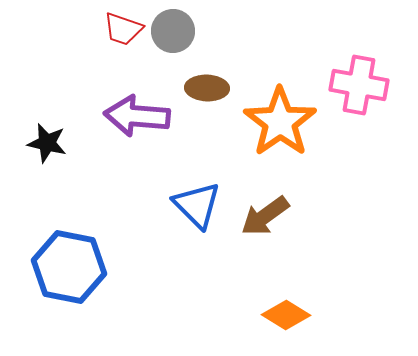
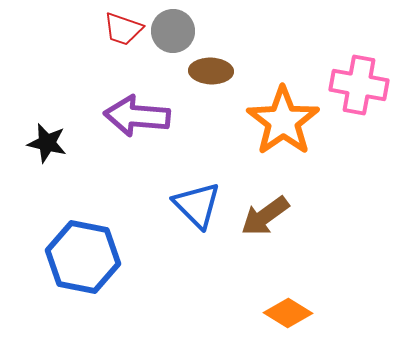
brown ellipse: moved 4 px right, 17 px up
orange star: moved 3 px right, 1 px up
blue hexagon: moved 14 px right, 10 px up
orange diamond: moved 2 px right, 2 px up
